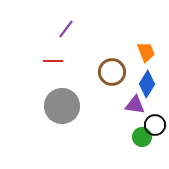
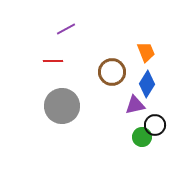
purple line: rotated 24 degrees clockwise
purple triangle: rotated 20 degrees counterclockwise
